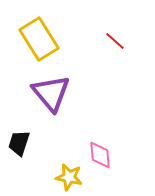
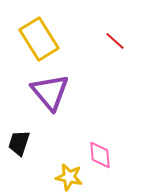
purple triangle: moved 1 px left, 1 px up
